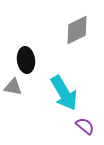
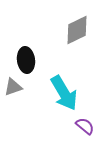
gray triangle: rotated 30 degrees counterclockwise
